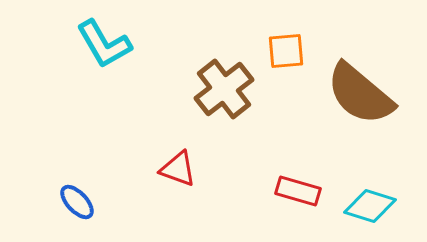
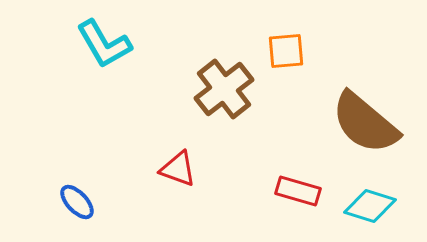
brown semicircle: moved 5 px right, 29 px down
